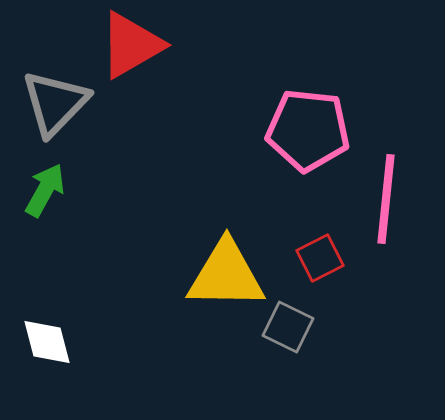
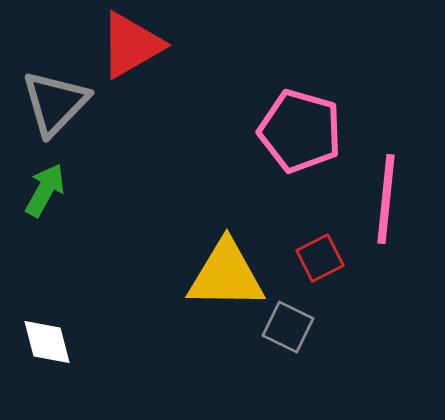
pink pentagon: moved 8 px left, 1 px down; rotated 10 degrees clockwise
